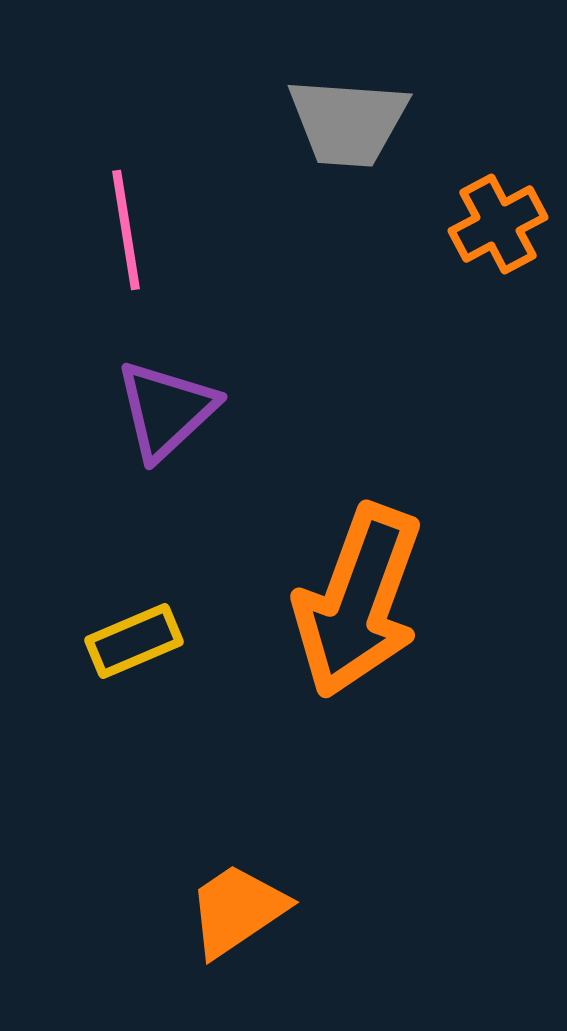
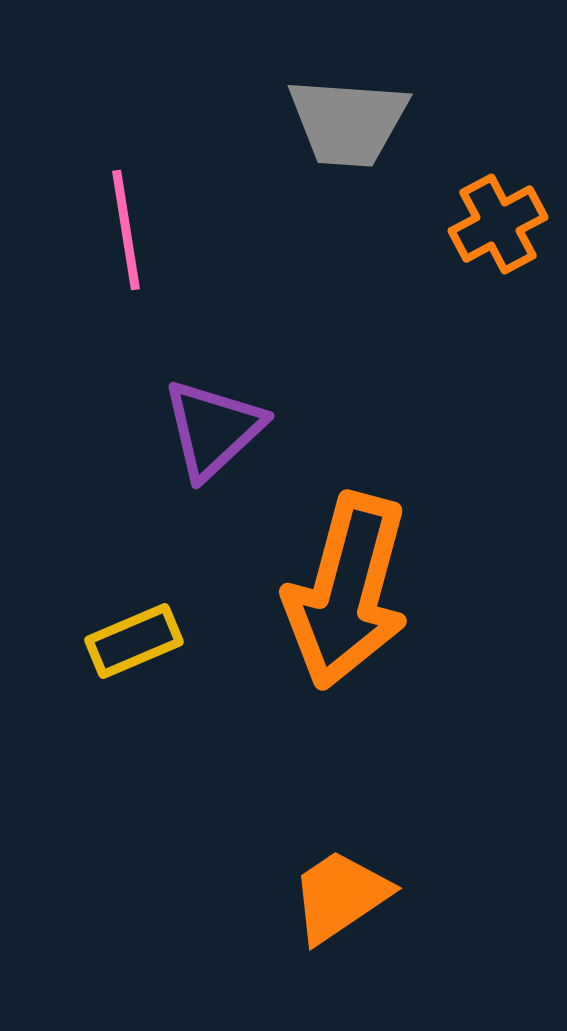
purple triangle: moved 47 px right, 19 px down
orange arrow: moved 11 px left, 10 px up; rotated 5 degrees counterclockwise
orange trapezoid: moved 103 px right, 14 px up
